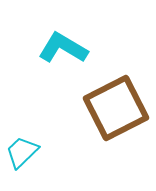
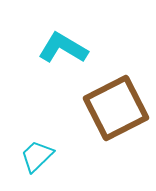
cyan trapezoid: moved 15 px right, 4 px down
